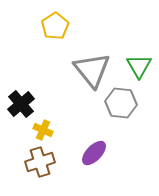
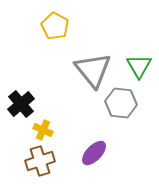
yellow pentagon: rotated 12 degrees counterclockwise
gray triangle: moved 1 px right
brown cross: moved 1 px up
